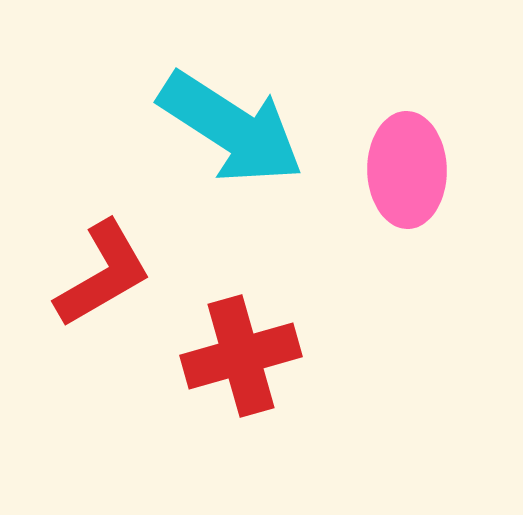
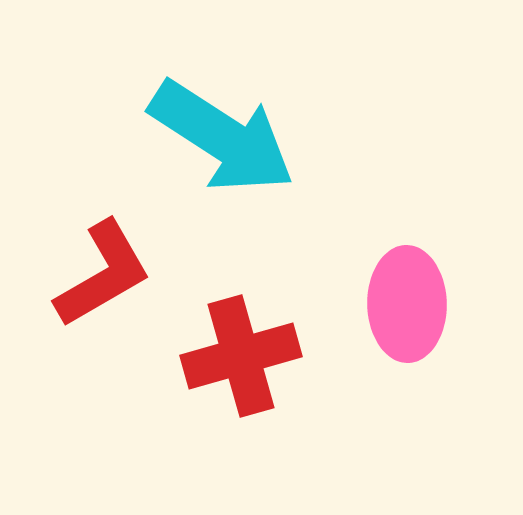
cyan arrow: moved 9 px left, 9 px down
pink ellipse: moved 134 px down
